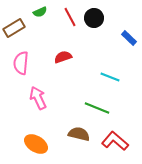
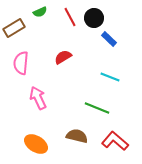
blue rectangle: moved 20 px left, 1 px down
red semicircle: rotated 12 degrees counterclockwise
brown semicircle: moved 2 px left, 2 px down
